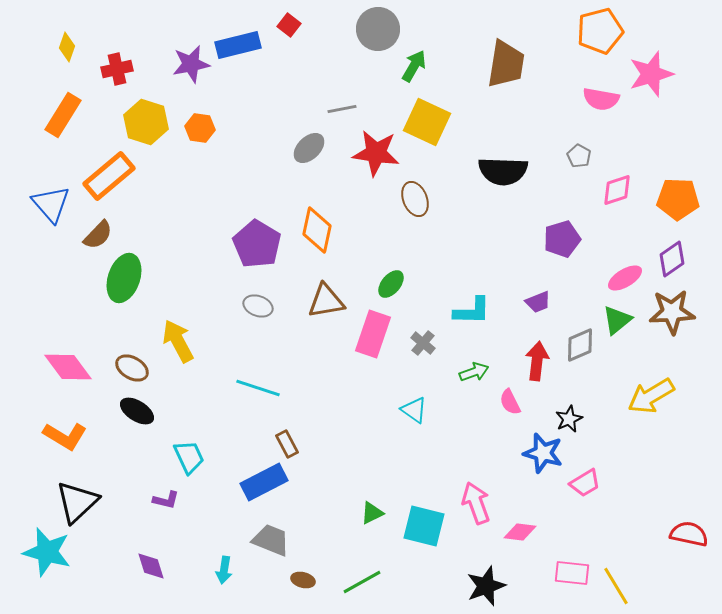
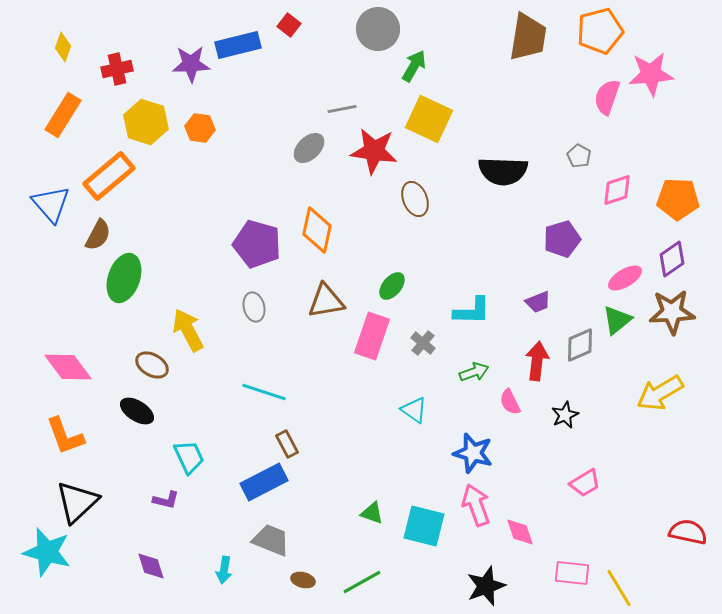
yellow diamond at (67, 47): moved 4 px left
purple star at (191, 64): rotated 9 degrees clockwise
brown trapezoid at (506, 64): moved 22 px right, 27 px up
pink star at (651, 74): rotated 12 degrees clockwise
pink semicircle at (601, 99): moved 6 px right, 2 px up; rotated 99 degrees clockwise
yellow square at (427, 122): moved 2 px right, 3 px up
red star at (376, 153): moved 2 px left, 2 px up
brown semicircle at (98, 235): rotated 16 degrees counterclockwise
purple pentagon at (257, 244): rotated 15 degrees counterclockwise
green ellipse at (391, 284): moved 1 px right, 2 px down
gray ellipse at (258, 306): moved 4 px left, 1 px down; rotated 56 degrees clockwise
pink rectangle at (373, 334): moved 1 px left, 2 px down
yellow arrow at (178, 341): moved 10 px right, 11 px up
brown ellipse at (132, 368): moved 20 px right, 3 px up
cyan line at (258, 388): moved 6 px right, 4 px down
yellow arrow at (651, 396): moved 9 px right, 3 px up
black star at (569, 419): moved 4 px left, 4 px up
orange L-shape at (65, 436): rotated 39 degrees clockwise
blue star at (543, 453): moved 70 px left
pink arrow at (476, 503): moved 2 px down
green triangle at (372, 513): rotated 45 degrees clockwise
pink diamond at (520, 532): rotated 64 degrees clockwise
red semicircle at (689, 534): moved 1 px left, 2 px up
yellow line at (616, 586): moved 3 px right, 2 px down
